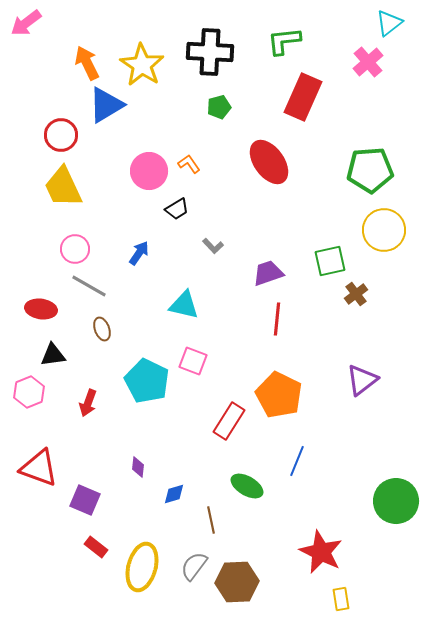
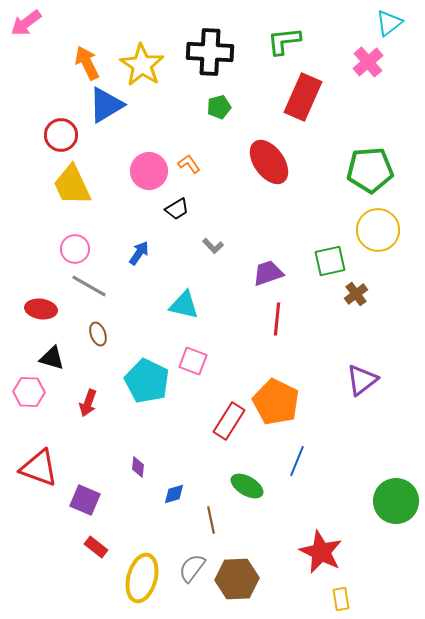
yellow trapezoid at (63, 187): moved 9 px right, 2 px up
yellow circle at (384, 230): moved 6 px left
brown ellipse at (102, 329): moved 4 px left, 5 px down
black triangle at (53, 355): moved 1 px left, 3 px down; rotated 24 degrees clockwise
pink hexagon at (29, 392): rotated 24 degrees clockwise
orange pentagon at (279, 395): moved 3 px left, 7 px down
gray semicircle at (194, 566): moved 2 px left, 2 px down
yellow ellipse at (142, 567): moved 11 px down
brown hexagon at (237, 582): moved 3 px up
